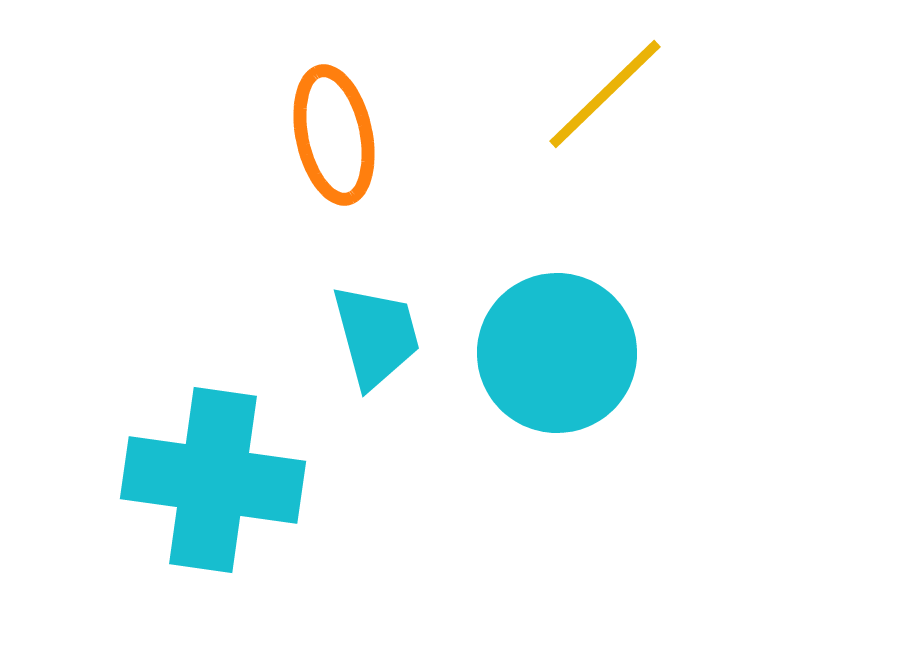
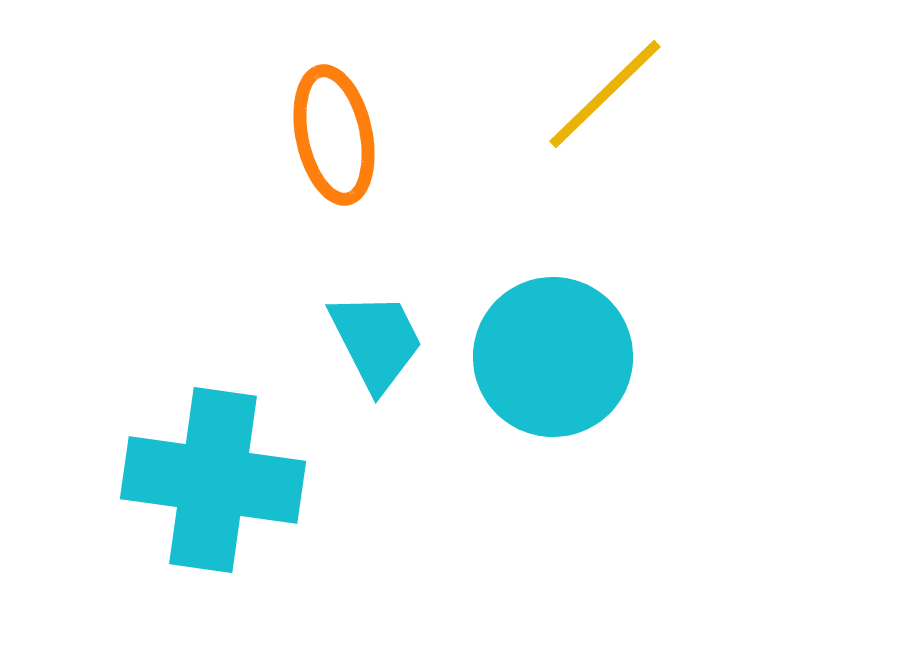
cyan trapezoid: moved 5 px down; rotated 12 degrees counterclockwise
cyan circle: moved 4 px left, 4 px down
